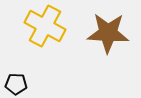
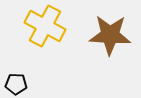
brown star: moved 2 px right, 2 px down
